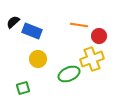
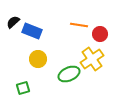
red circle: moved 1 px right, 2 px up
yellow cross: rotated 15 degrees counterclockwise
